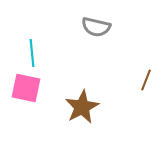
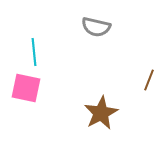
cyan line: moved 2 px right, 1 px up
brown line: moved 3 px right
brown star: moved 19 px right, 6 px down
